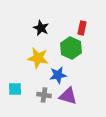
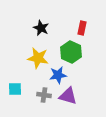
green hexagon: moved 4 px down
